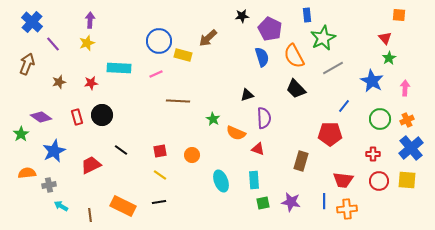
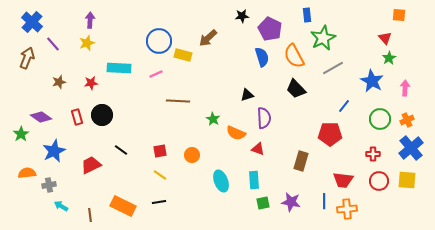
brown arrow at (27, 64): moved 6 px up
